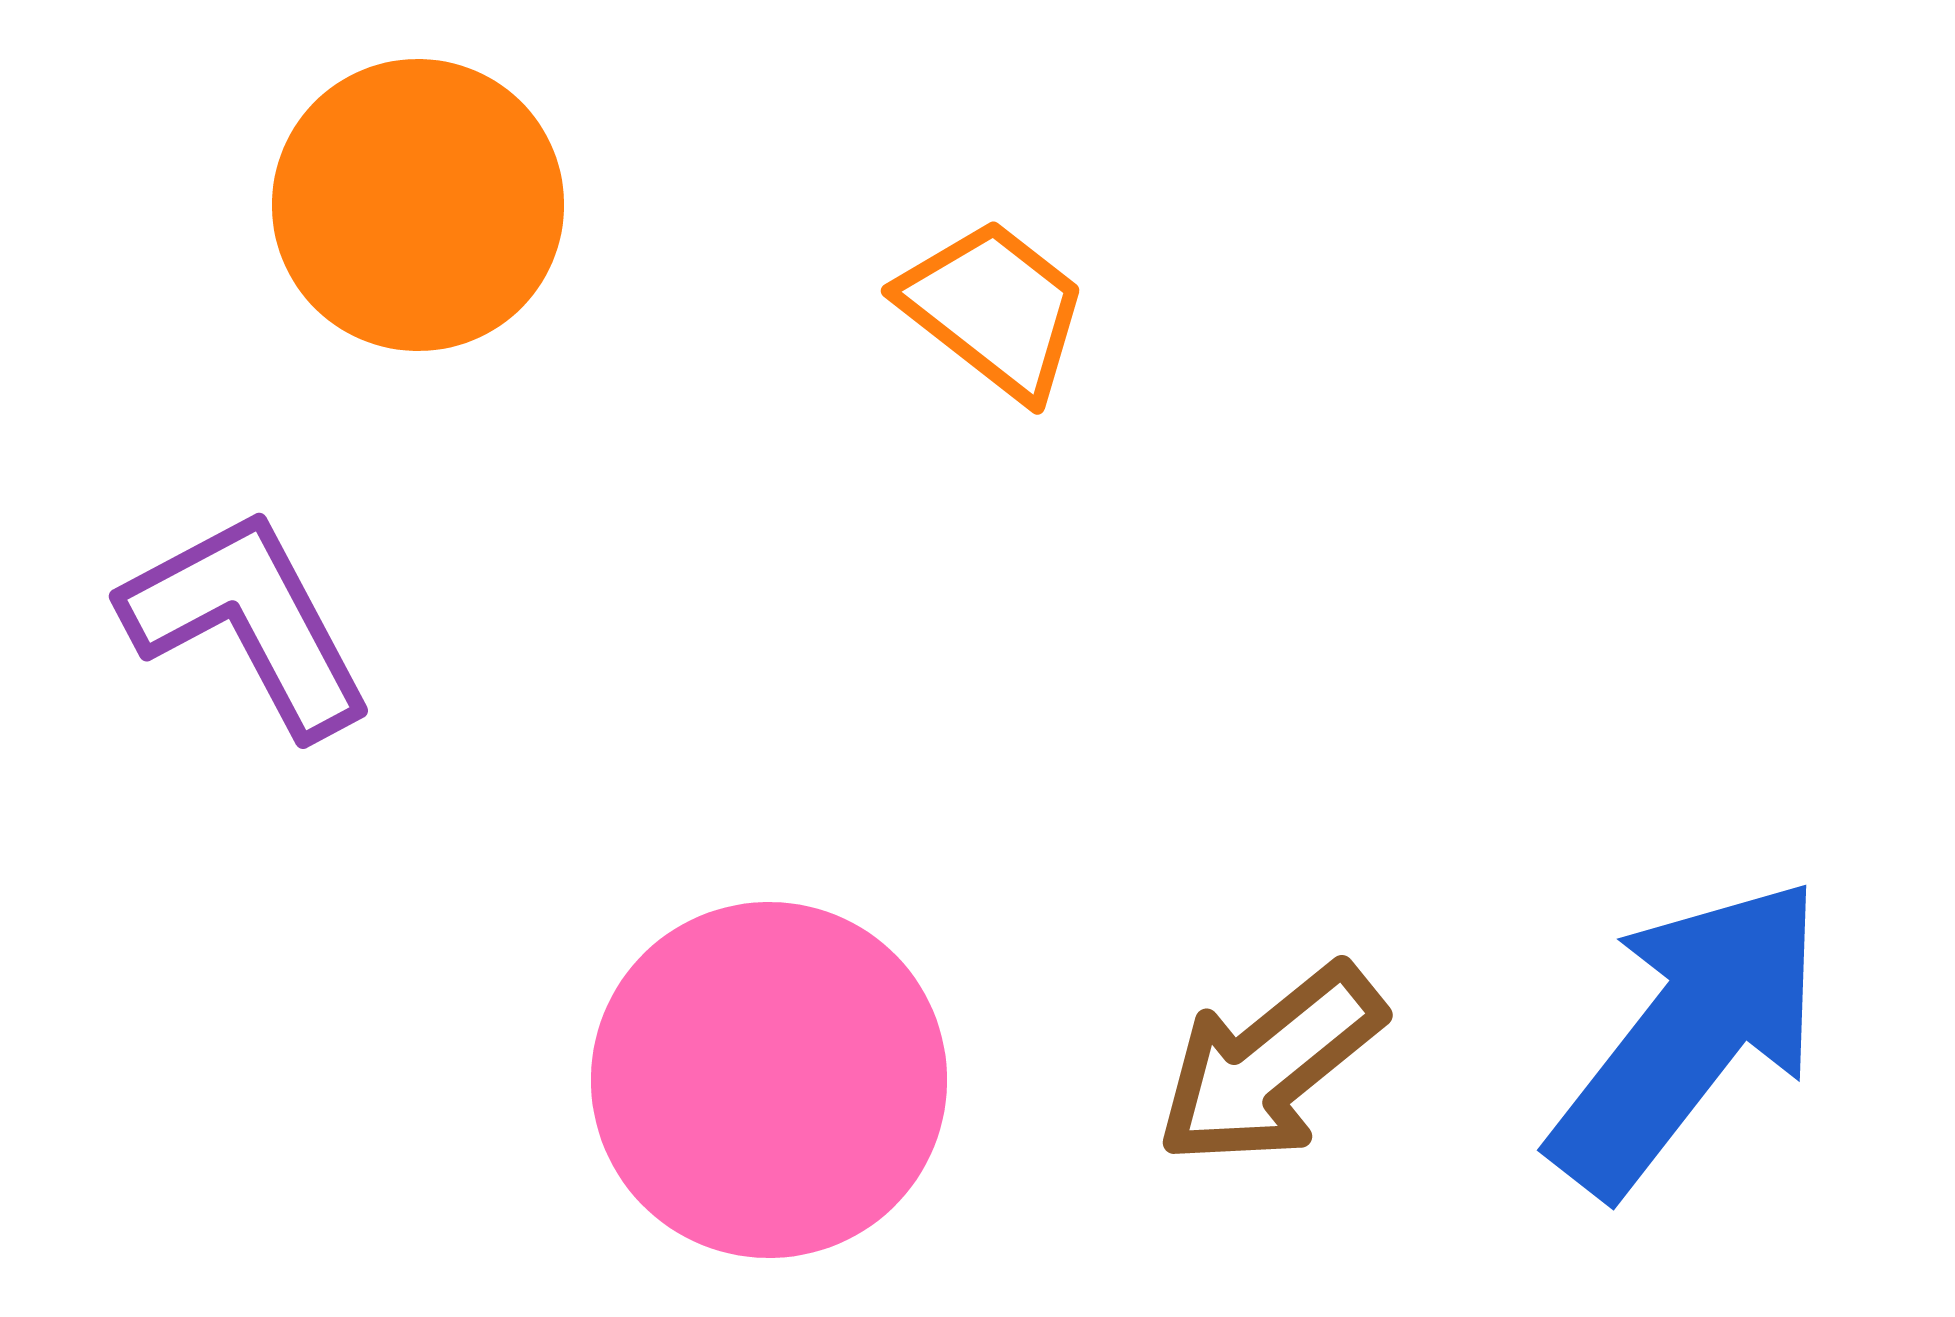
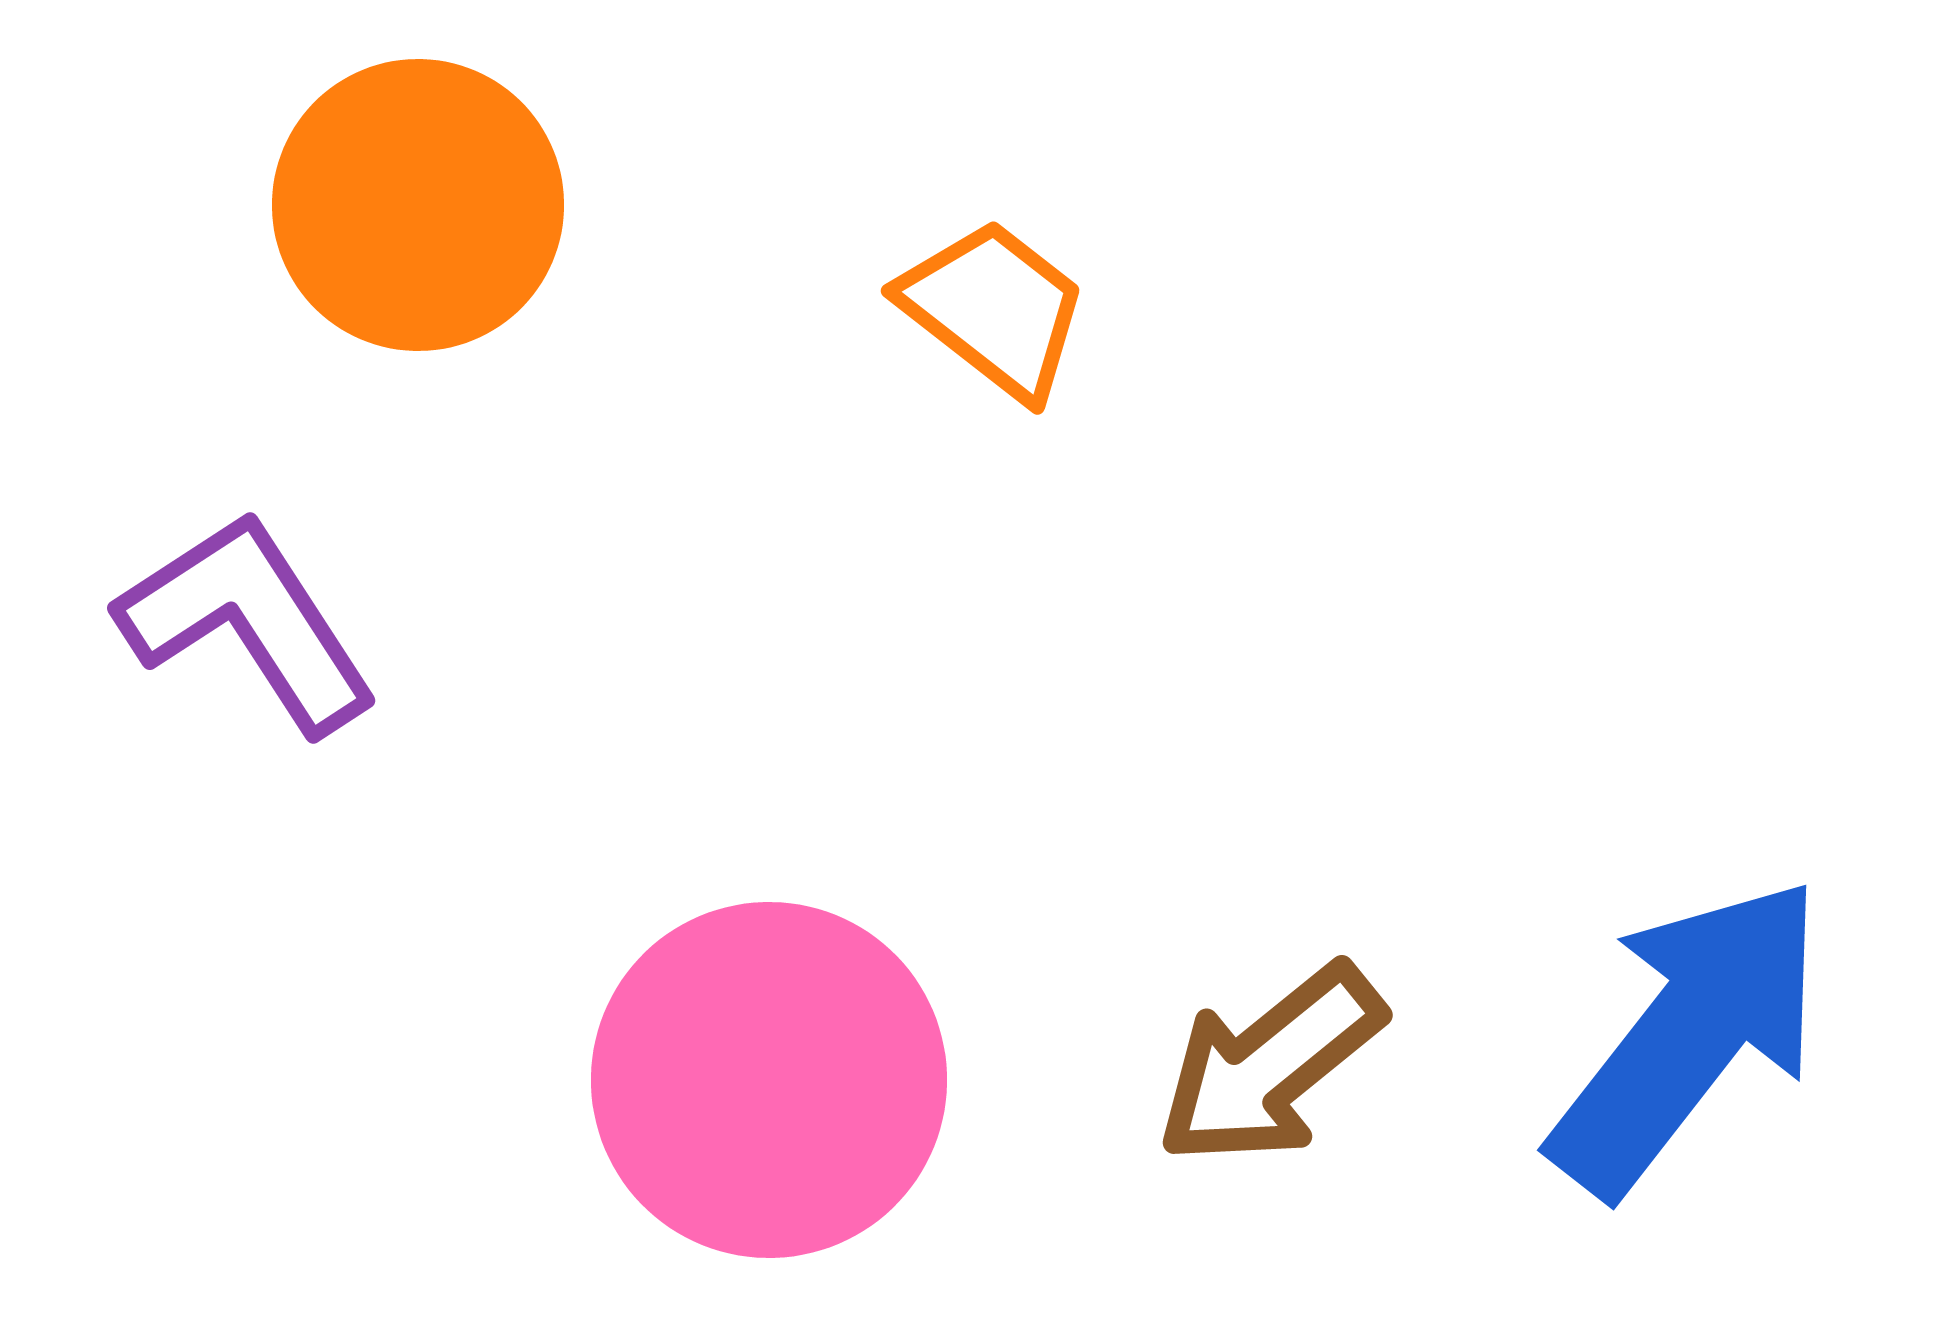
purple L-shape: rotated 5 degrees counterclockwise
